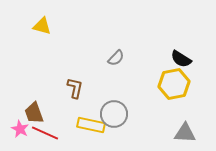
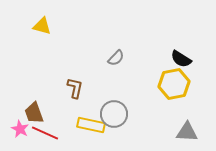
gray triangle: moved 2 px right, 1 px up
